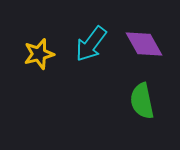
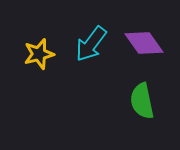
purple diamond: moved 1 px up; rotated 6 degrees counterclockwise
